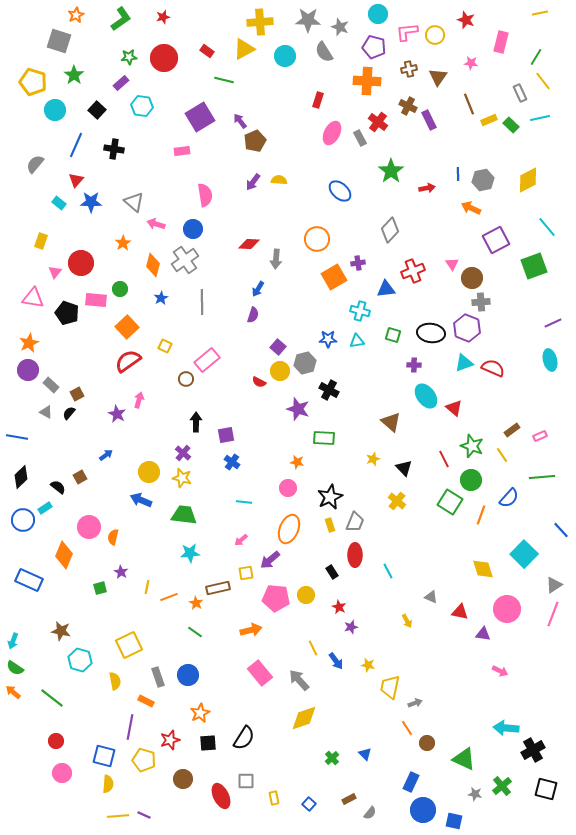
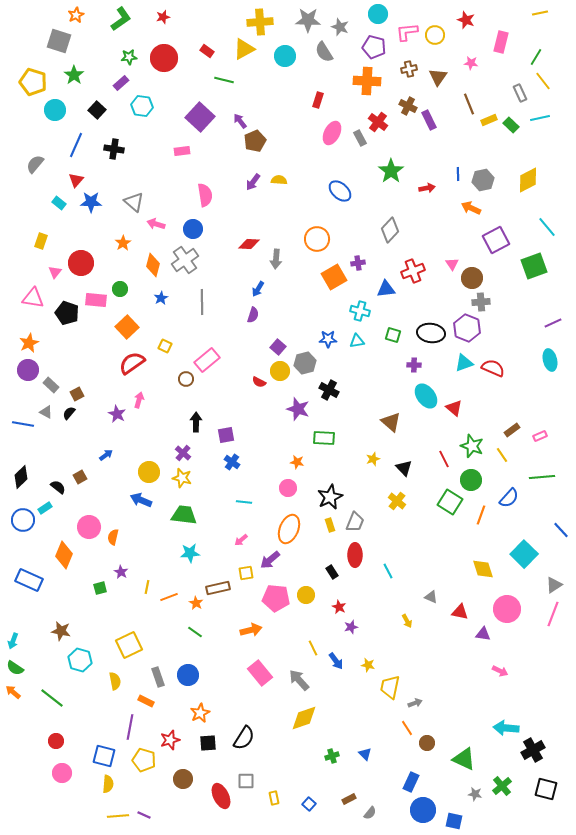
purple square at (200, 117): rotated 16 degrees counterclockwise
red semicircle at (128, 361): moved 4 px right, 2 px down
blue line at (17, 437): moved 6 px right, 13 px up
green cross at (332, 758): moved 2 px up; rotated 24 degrees clockwise
